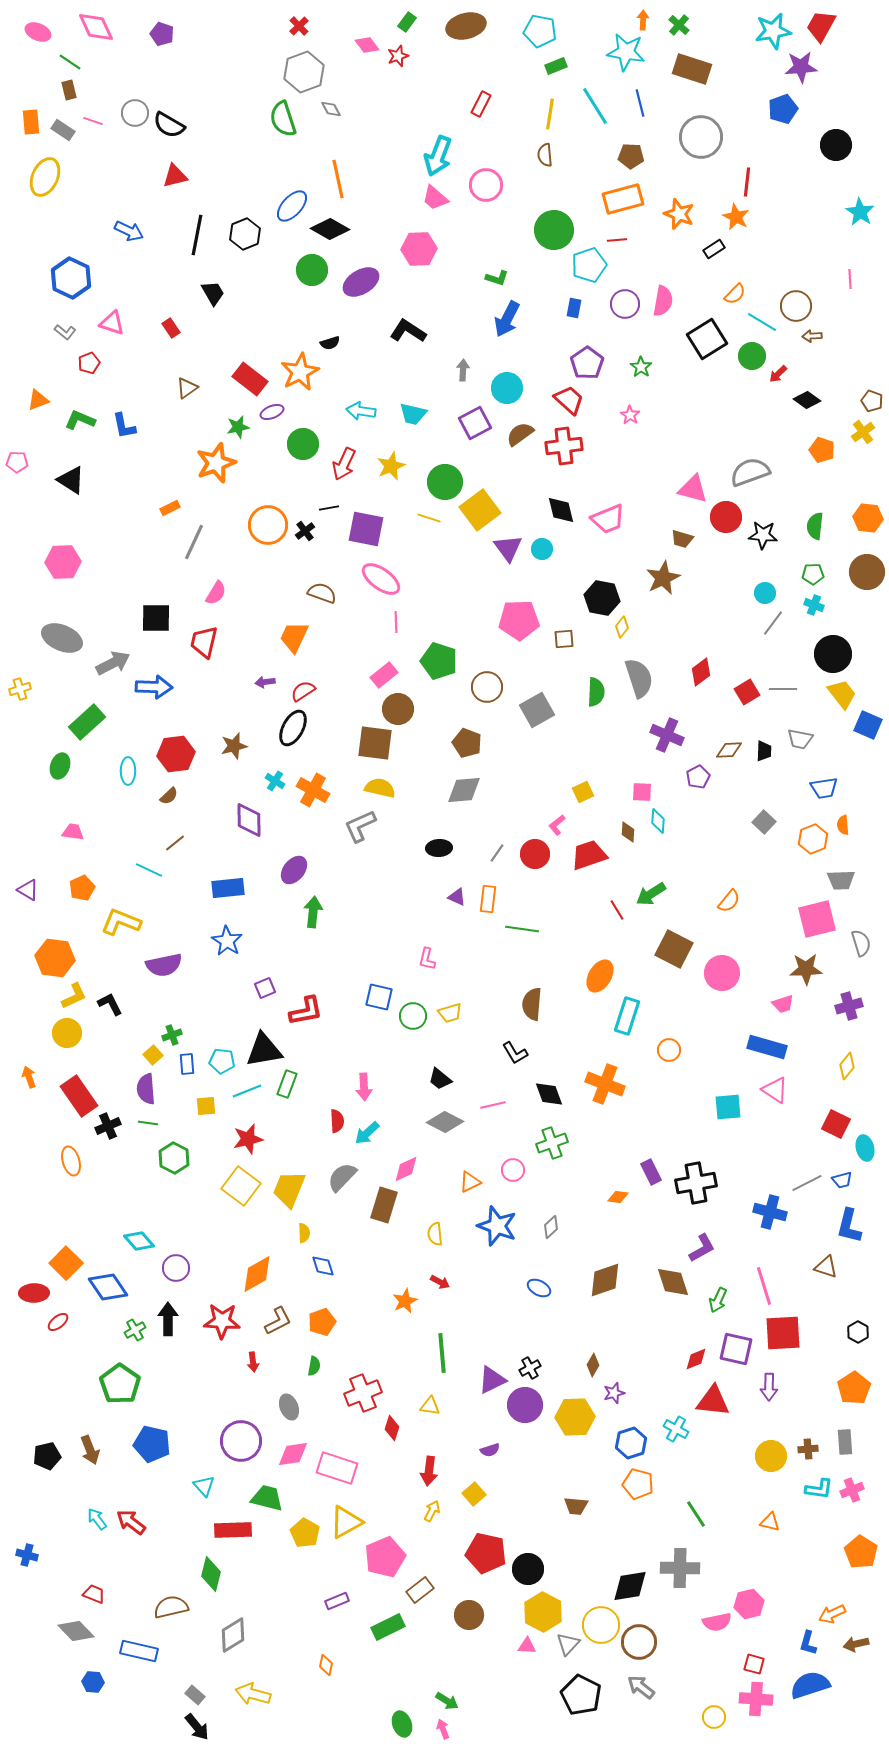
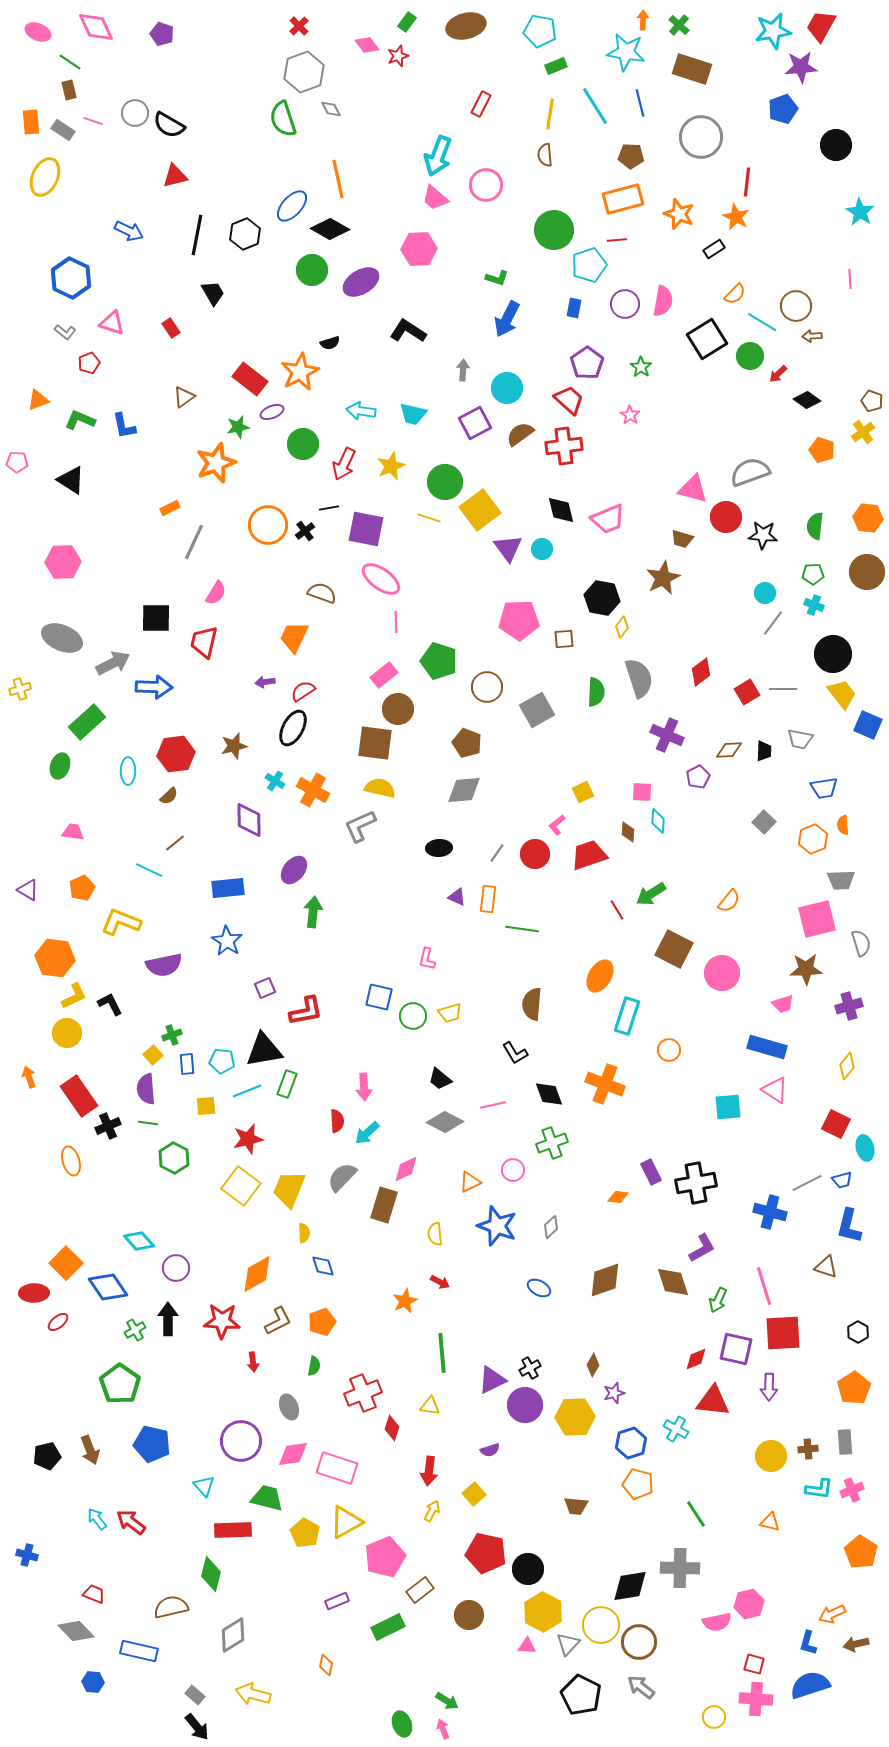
green circle at (752, 356): moved 2 px left
brown triangle at (187, 388): moved 3 px left, 9 px down
